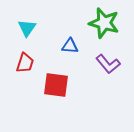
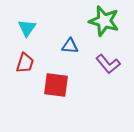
green star: moved 2 px up
